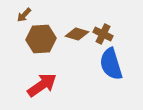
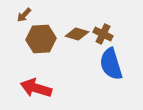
red arrow: moved 6 px left, 3 px down; rotated 128 degrees counterclockwise
